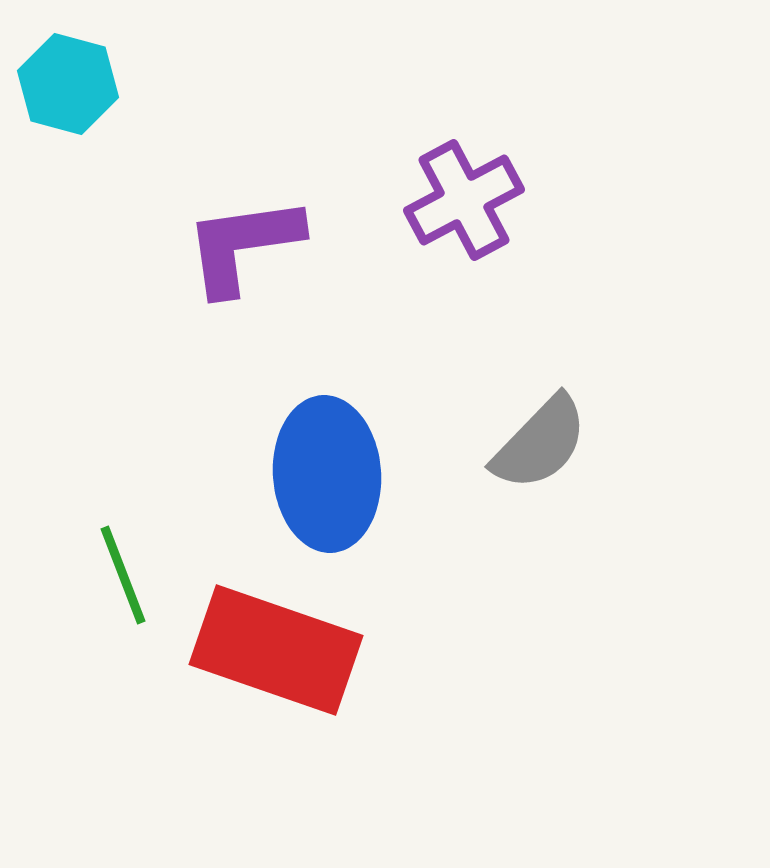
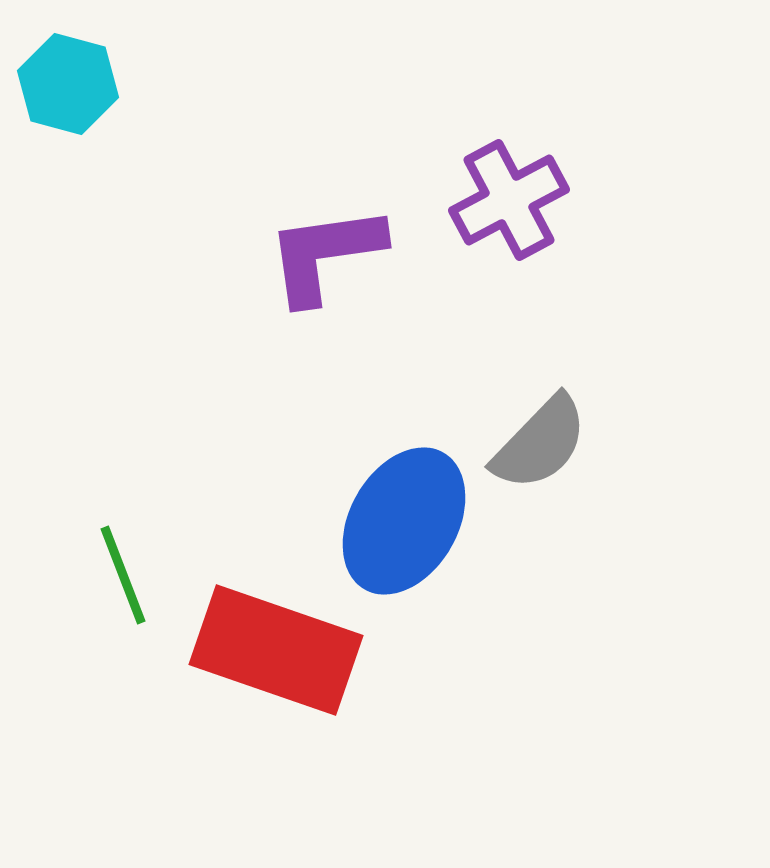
purple cross: moved 45 px right
purple L-shape: moved 82 px right, 9 px down
blue ellipse: moved 77 px right, 47 px down; rotated 34 degrees clockwise
